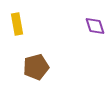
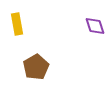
brown pentagon: rotated 15 degrees counterclockwise
